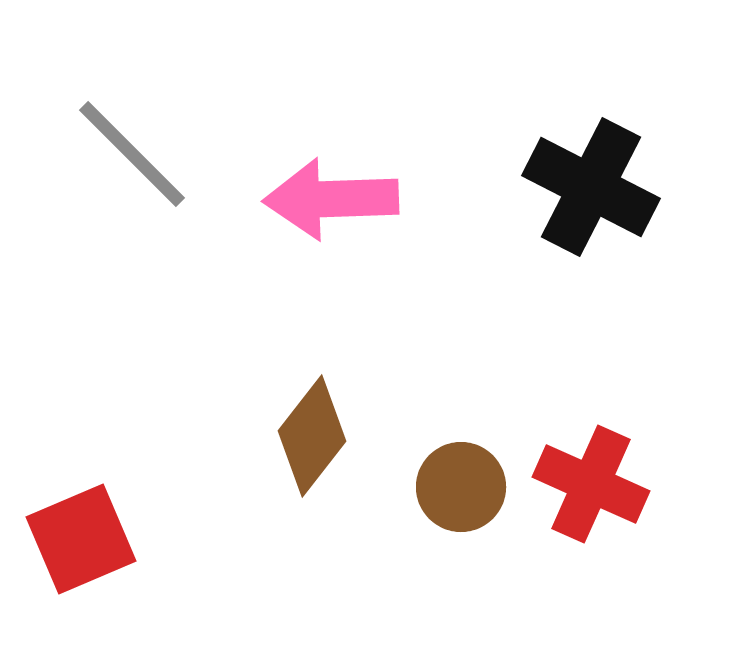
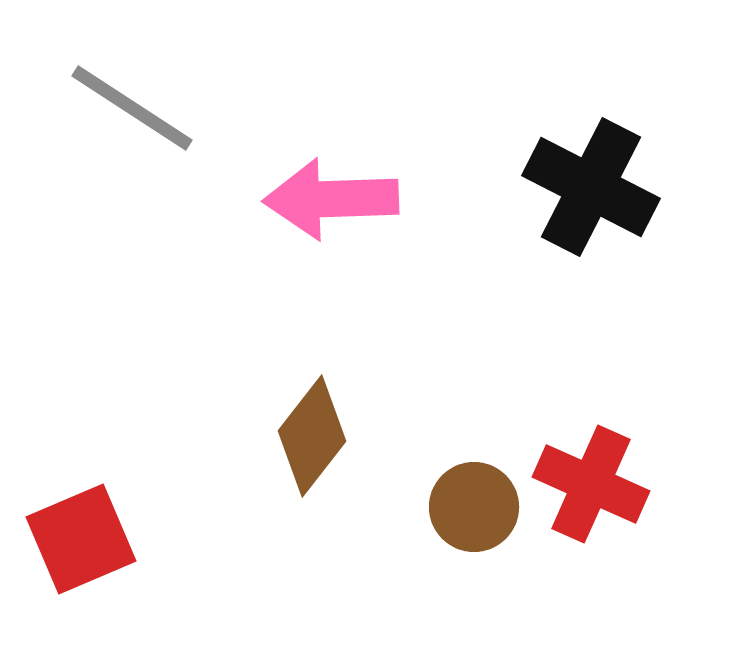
gray line: moved 46 px up; rotated 12 degrees counterclockwise
brown circle: moved 13 px right, 20 px down
